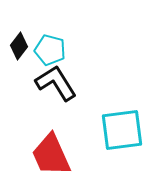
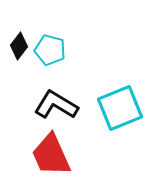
black L-shape: moved 22 px down; rotated 27 degrees counterclockwise
cyan square: moved 2 px left, 22 px up; rotated 15 degrees counterclockwise
